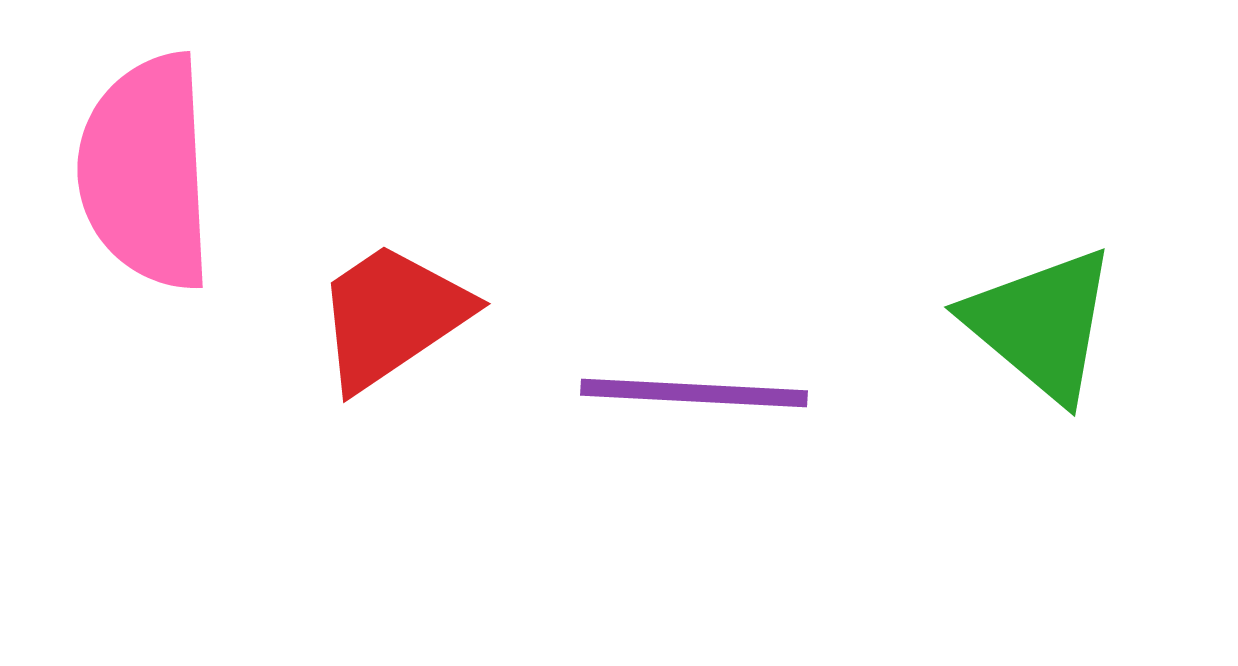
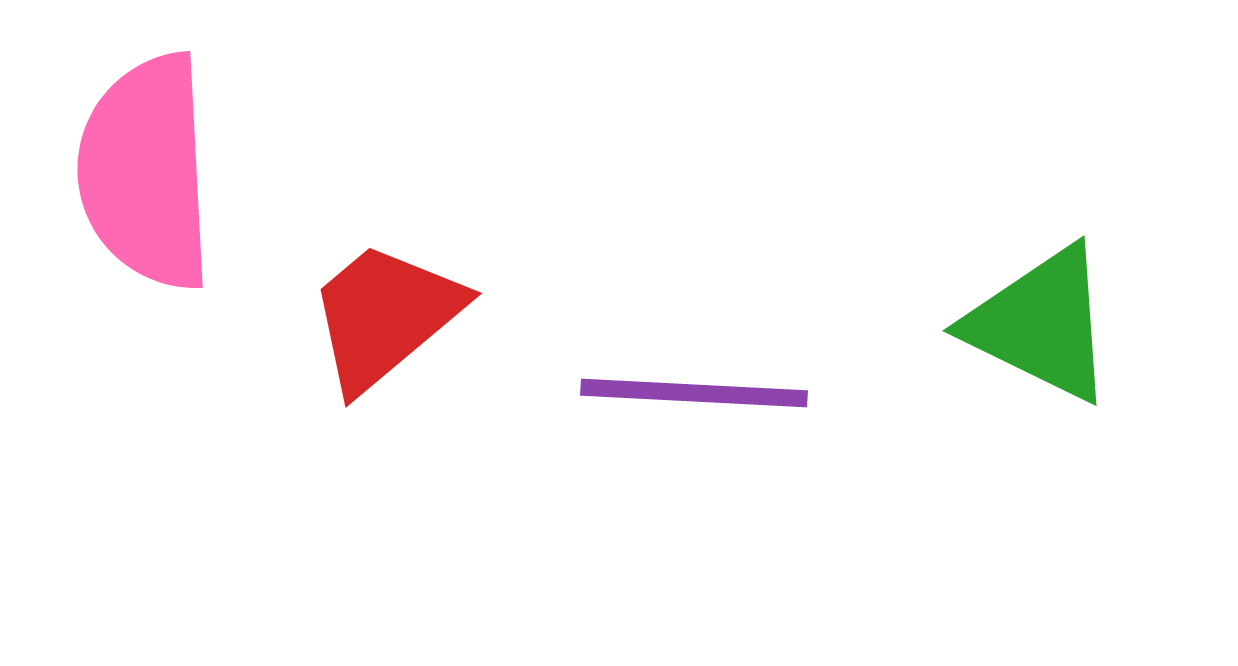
red trapezoid: moved 7 px left; rotated 6 degrees counterclockwise
green triangle: rotated 14 degrees counterclockwise
